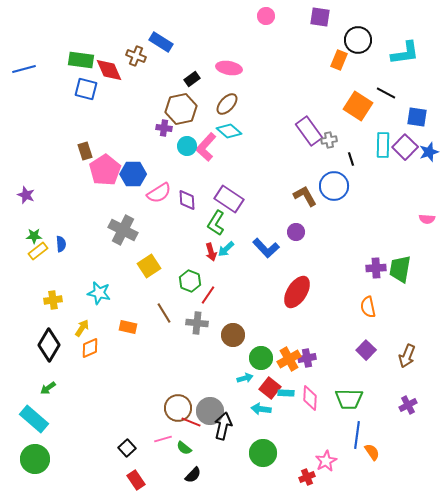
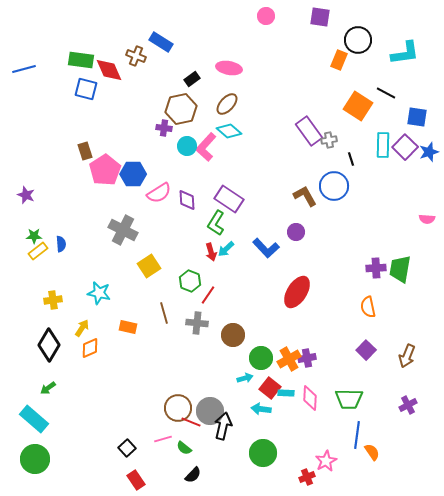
brown line at (164, 313): rotated 15 degrees clockwise
